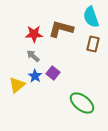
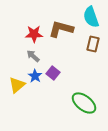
green ellipse: moved 2 px right
